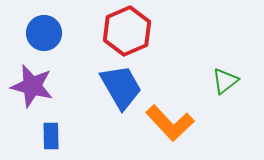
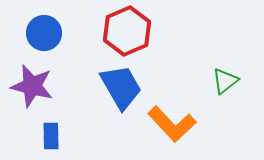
orange L-shape: moved 2 px right, 1 px down
